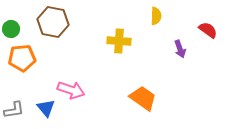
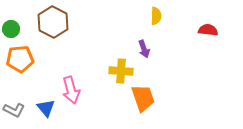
brown hexagon: rotated 16 degrees clockwise
red semicircle: rotated 30 degrees counterclockwise
yellow cross: moved 2 px right, 30 px down
purple arrow: moved 36 px left
orange pentagon: moved 2 px left, 1 px down
pink arrow: rotated 56 degrees clockwise
orange trapezoid: rotated 36 degrees clockwise
gray L-shape: rotated 35 degrees clockwise
